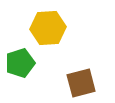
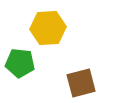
green pentagon: rotated 24 degrees clockwise
